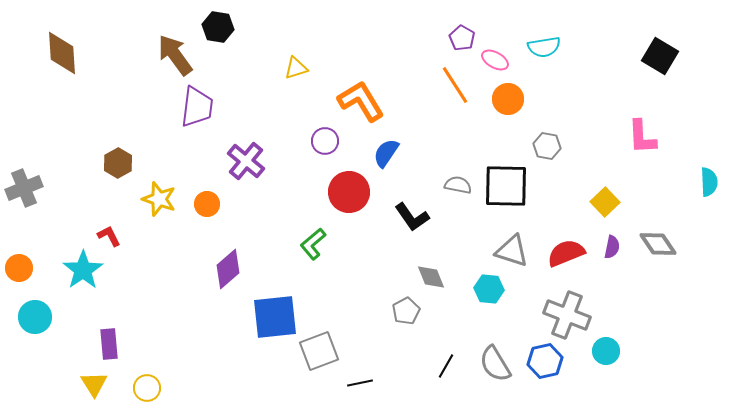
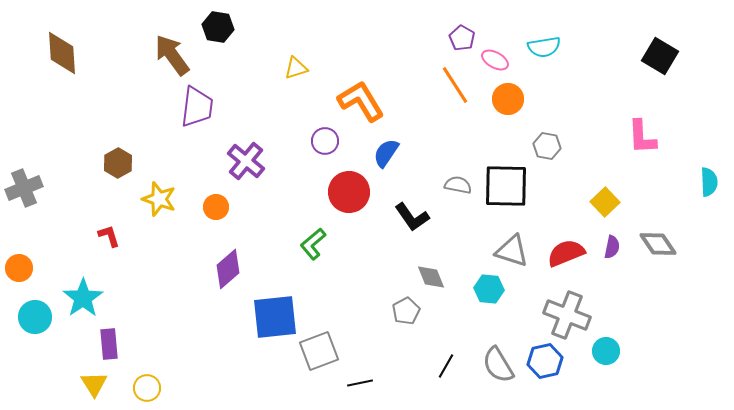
brown arrow at (175, 55): moved 3 px left
orange circle at (207, 204): moved 9 px right, 3 px down
red L-shape at (109, 236): rotated 10 degrees clockwise
cyan star at (83, 270): moved 28 px down
gray semicircle at (495, 364): moved 3 px right, 1 px down
